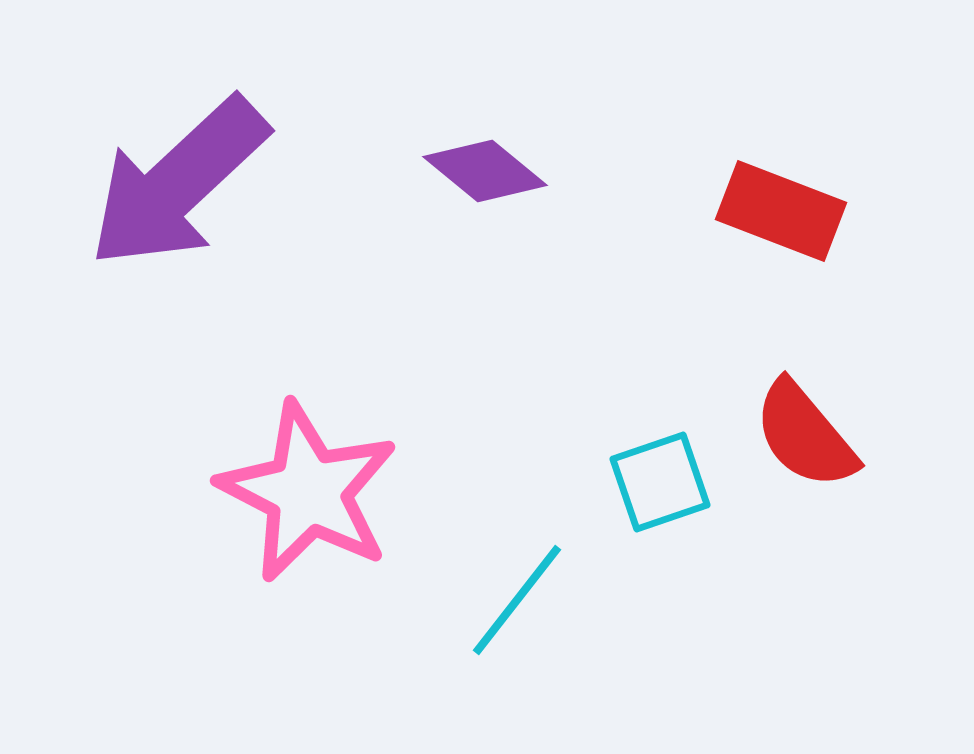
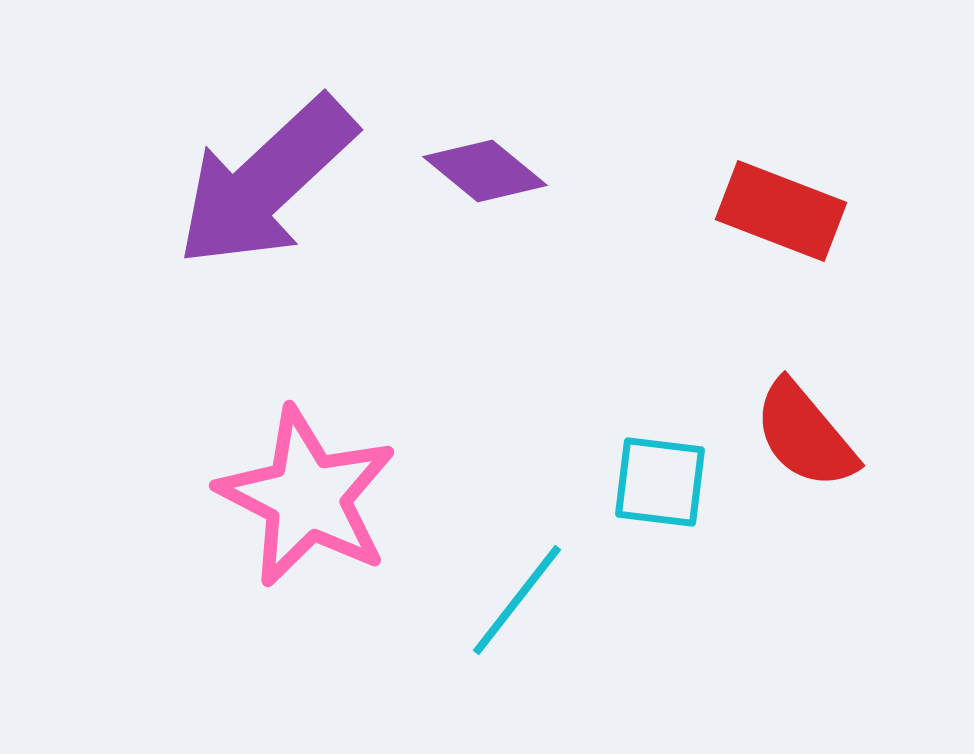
purple arrow: moved 88 px right, 1 px up
cyan square: rotated 26 degrees clockwise
pink star: moved 1 px left, 5 px down
